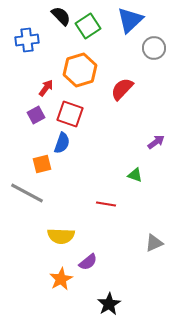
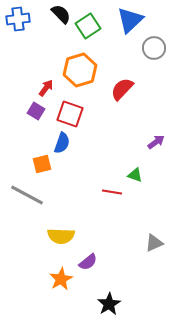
black semicircle: moved 2 px up
blue cross: moved 9 px left, 21 px up
purple square: moved 4 px up; rotated 30 degrees counterclockwise
gray line: moved 2 px down
red line: moved 6 px right, 12 px up
